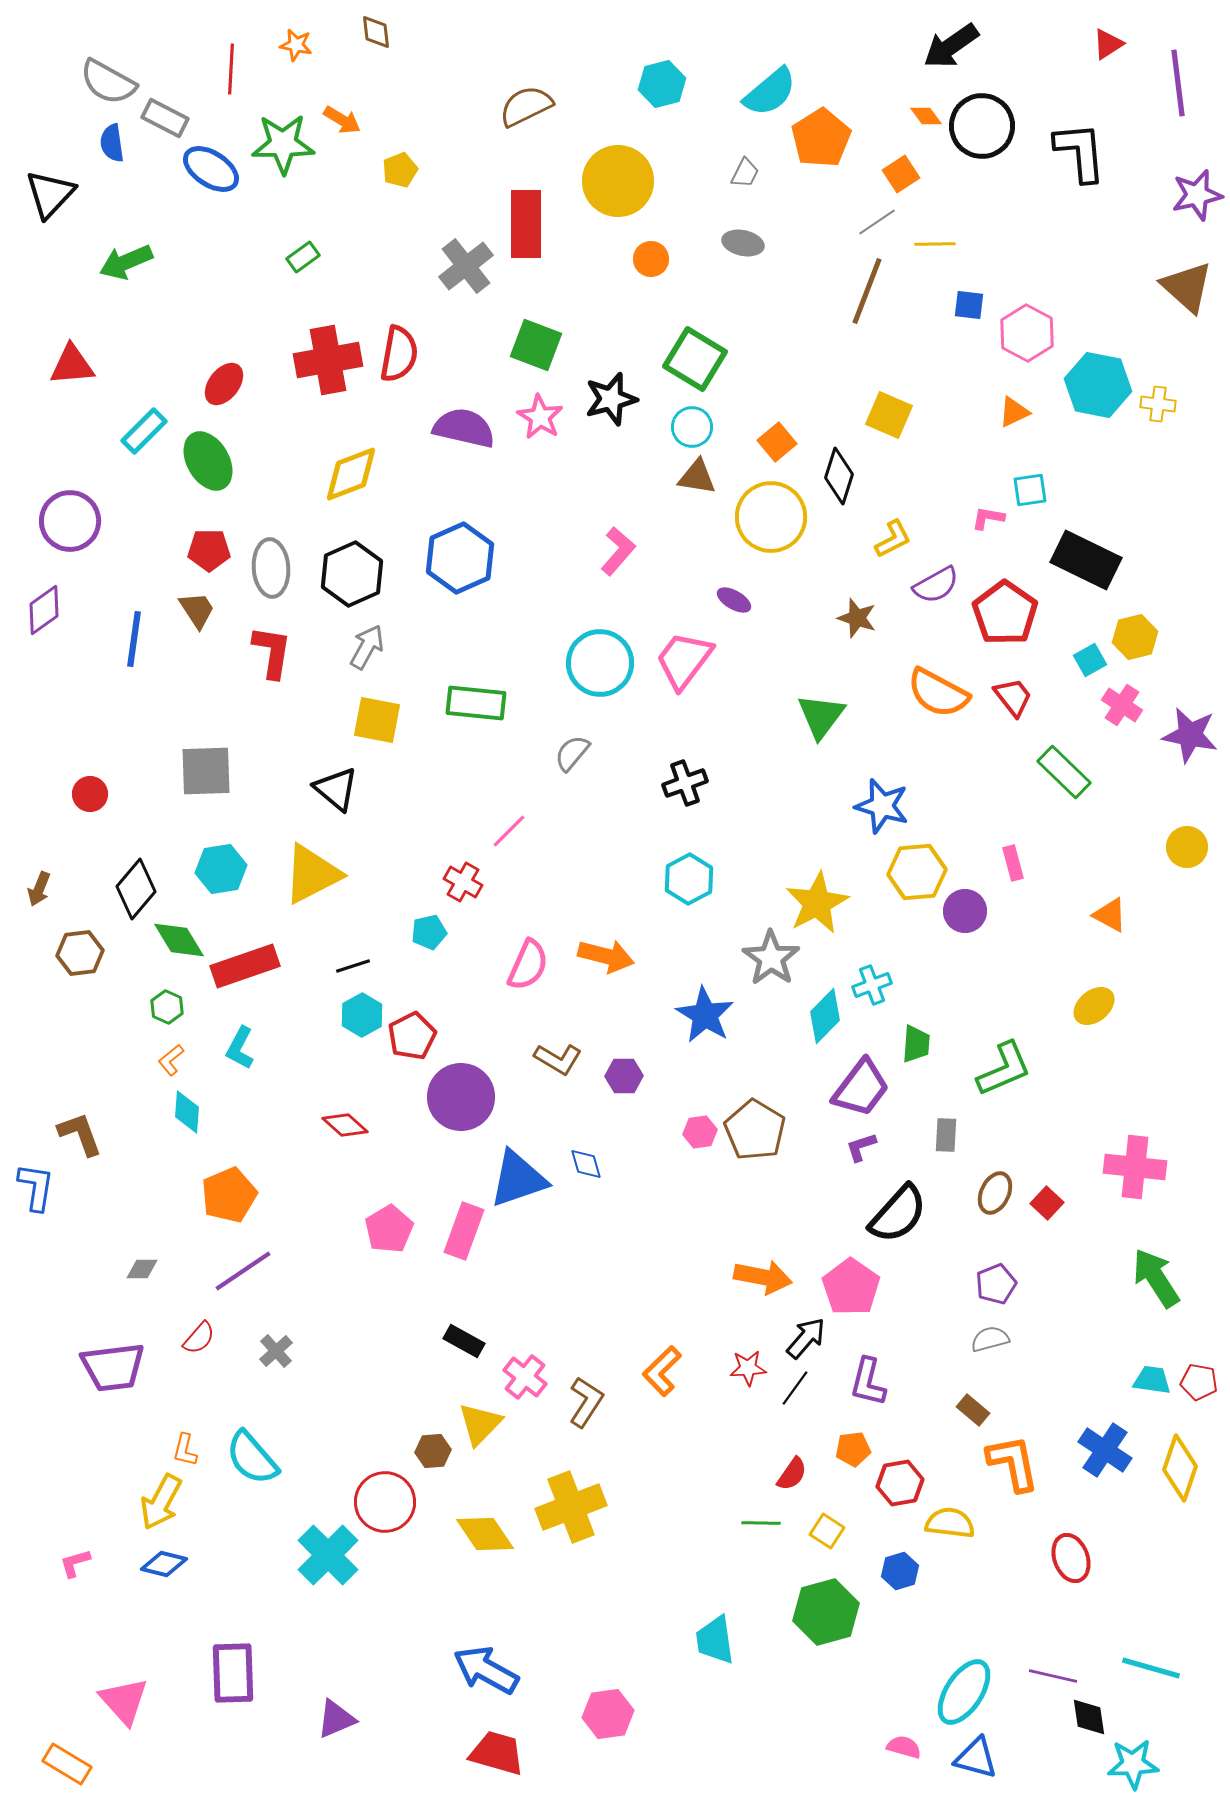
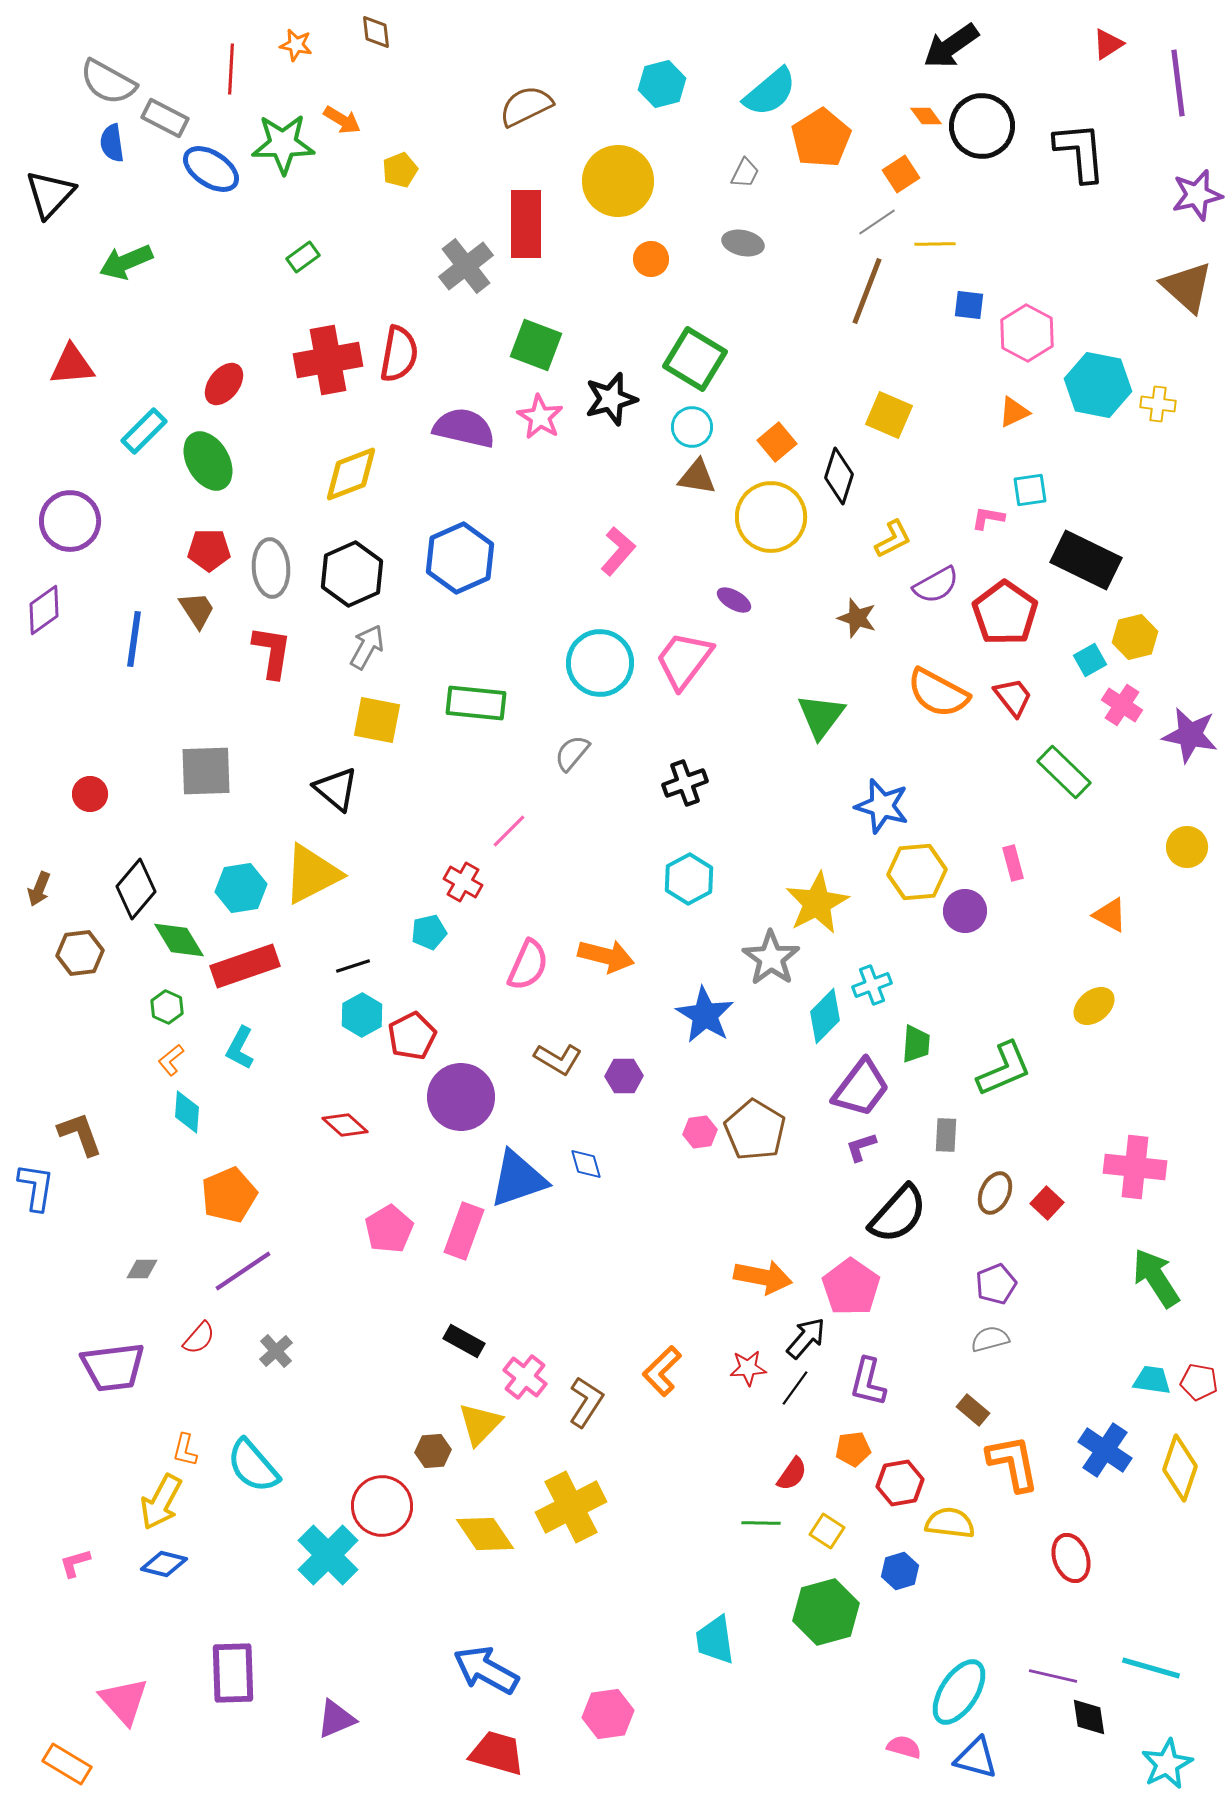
cyan hexagon at (221, 869): moved 20 px right, 19 px down
cyan semicircle at (252, 1458): moved 1 px right, 8 px down
red circle at (385, 1502): moved 3 px left, 4 px down
yellow cross at (571, 1507): rotated 6 degrees counterclockwise
cyan ellipse at (964, 1692): moved 5 px left
cyan star at (1133, 1764): moved 34 px right; rotated 24 degrees counterclockwise
